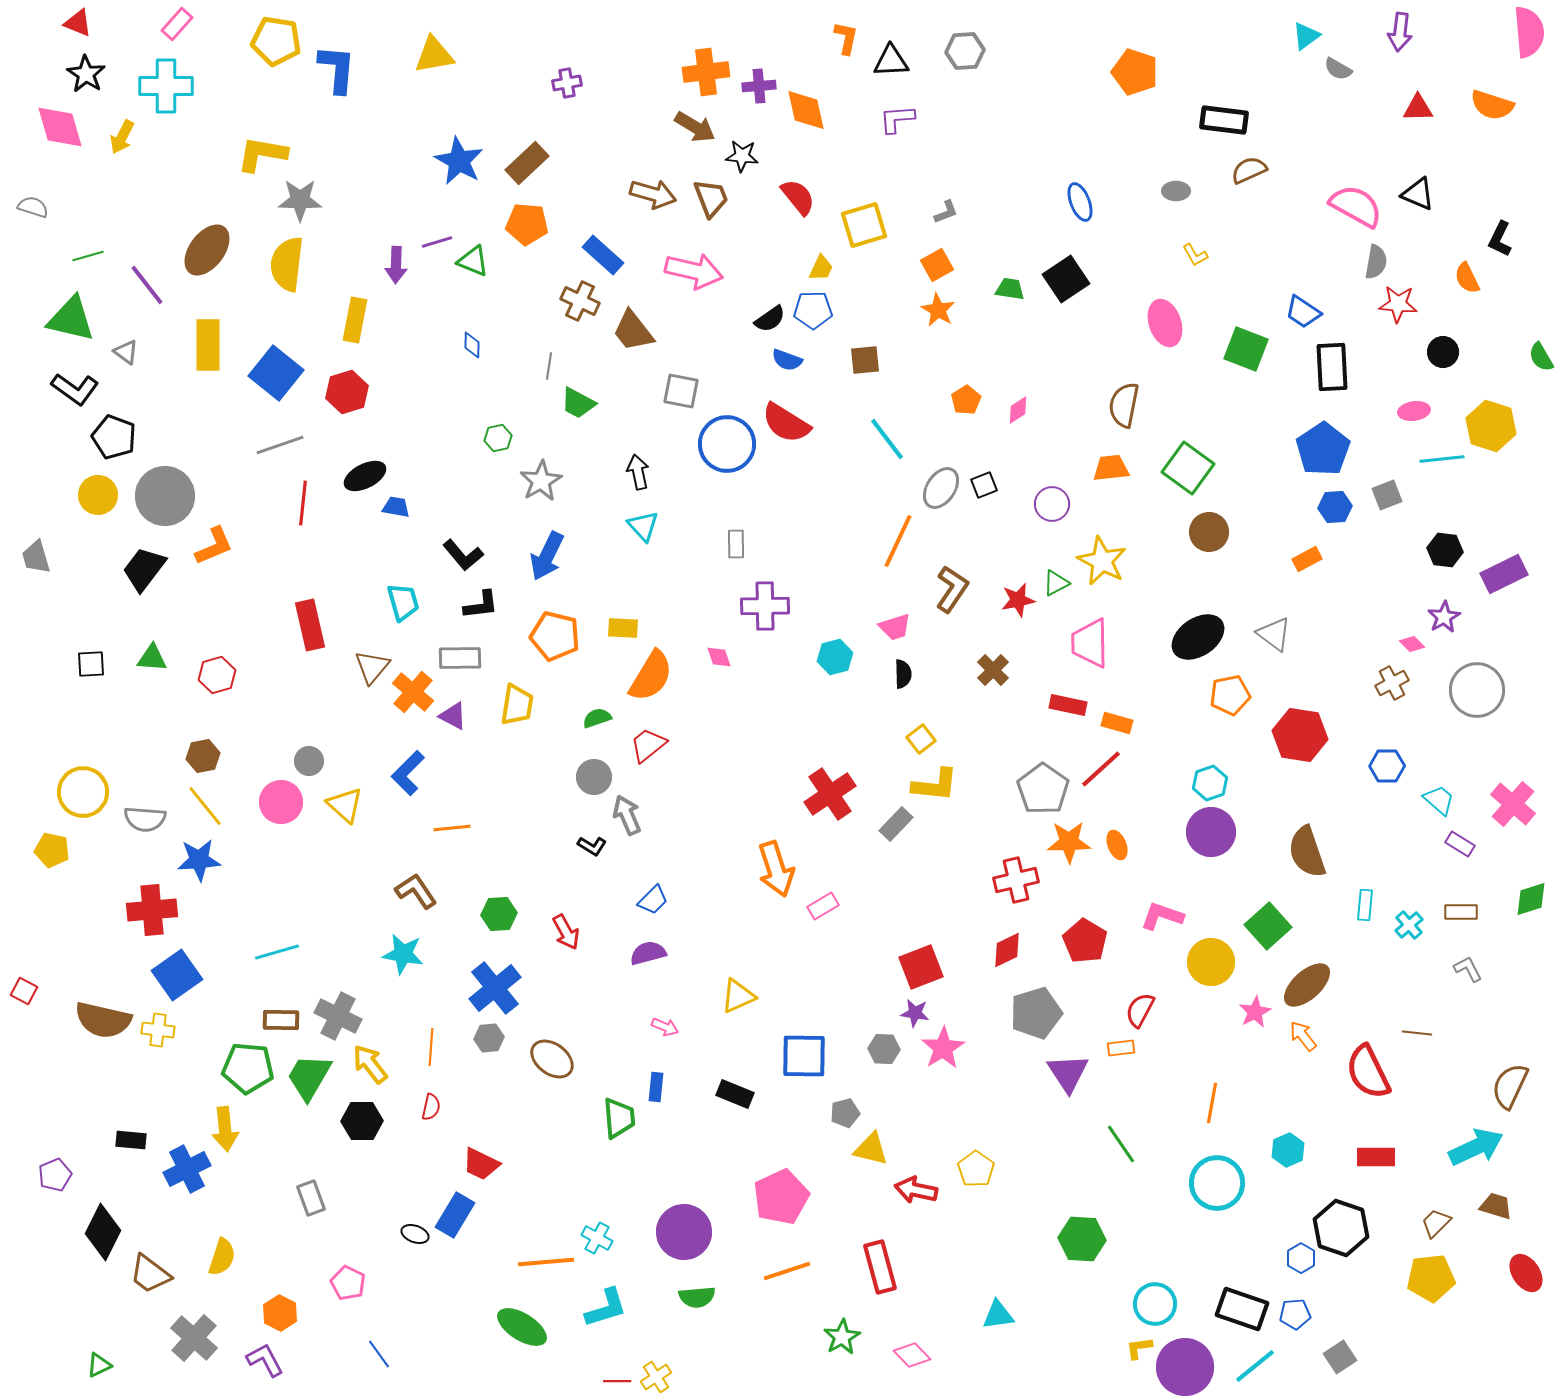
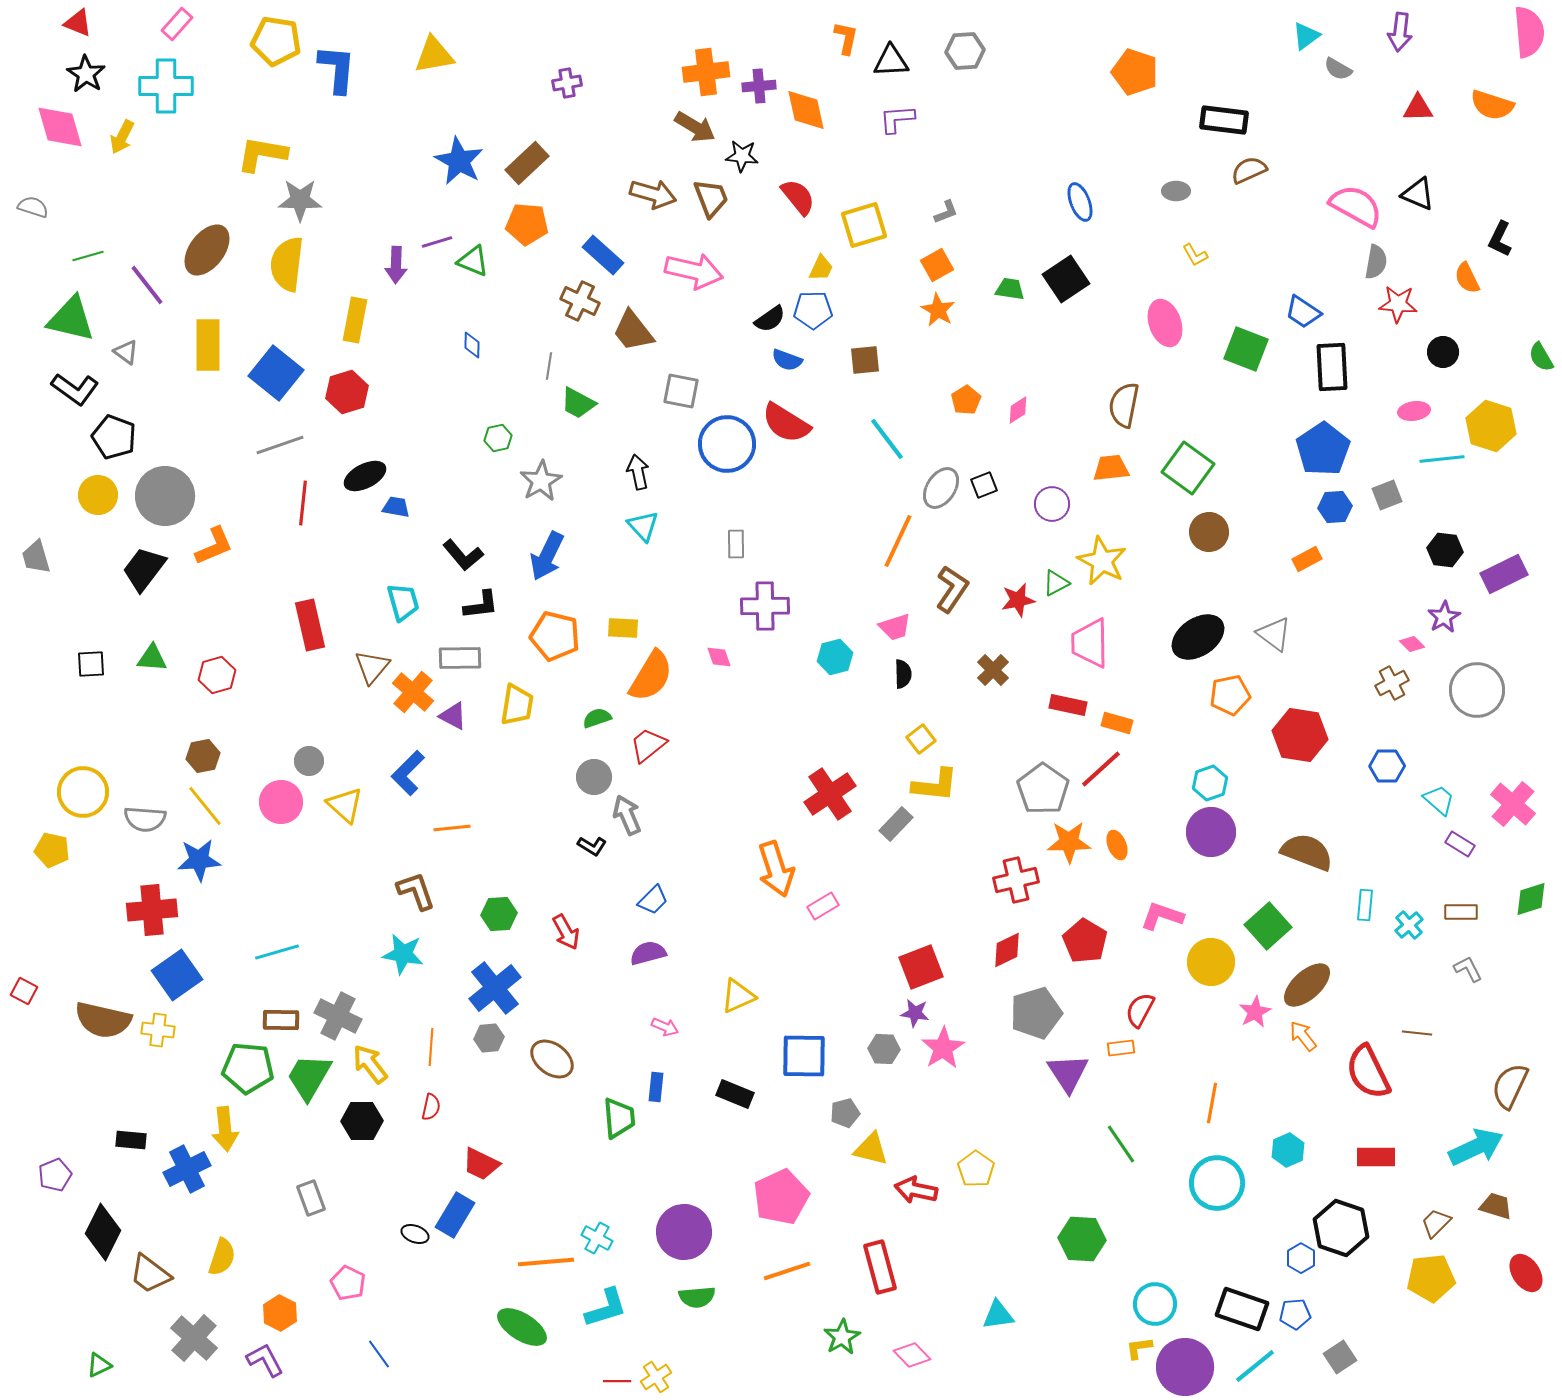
brown semicircle at (1307, 852): rotated 130 degrees clockwise
brown L-shape at (416, 891): rotated 15 degrees clockwise
